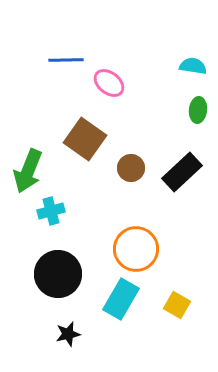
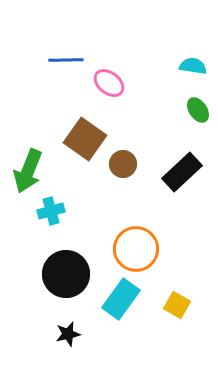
green ellipse: rotated 40 degrees counterclockwise
brown circle: moved 8 px left, 4 px up
black circle: moved 8 px right
cyan rectangle: rotated 6 degrees clockwise
